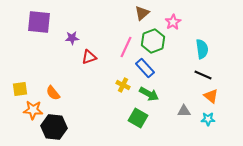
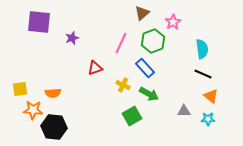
purple star: rotated 16 degrees counterclockwise
pink line: moved 5 px left, 4 px up
red triangle: moved 6 px right, 11 px down
black line: moved 1 px up
orange semicircle: rotated 56 degrees counterclockwise
green square: moved 6 px left, 2 px up; rotated 30 degrees clockwise
